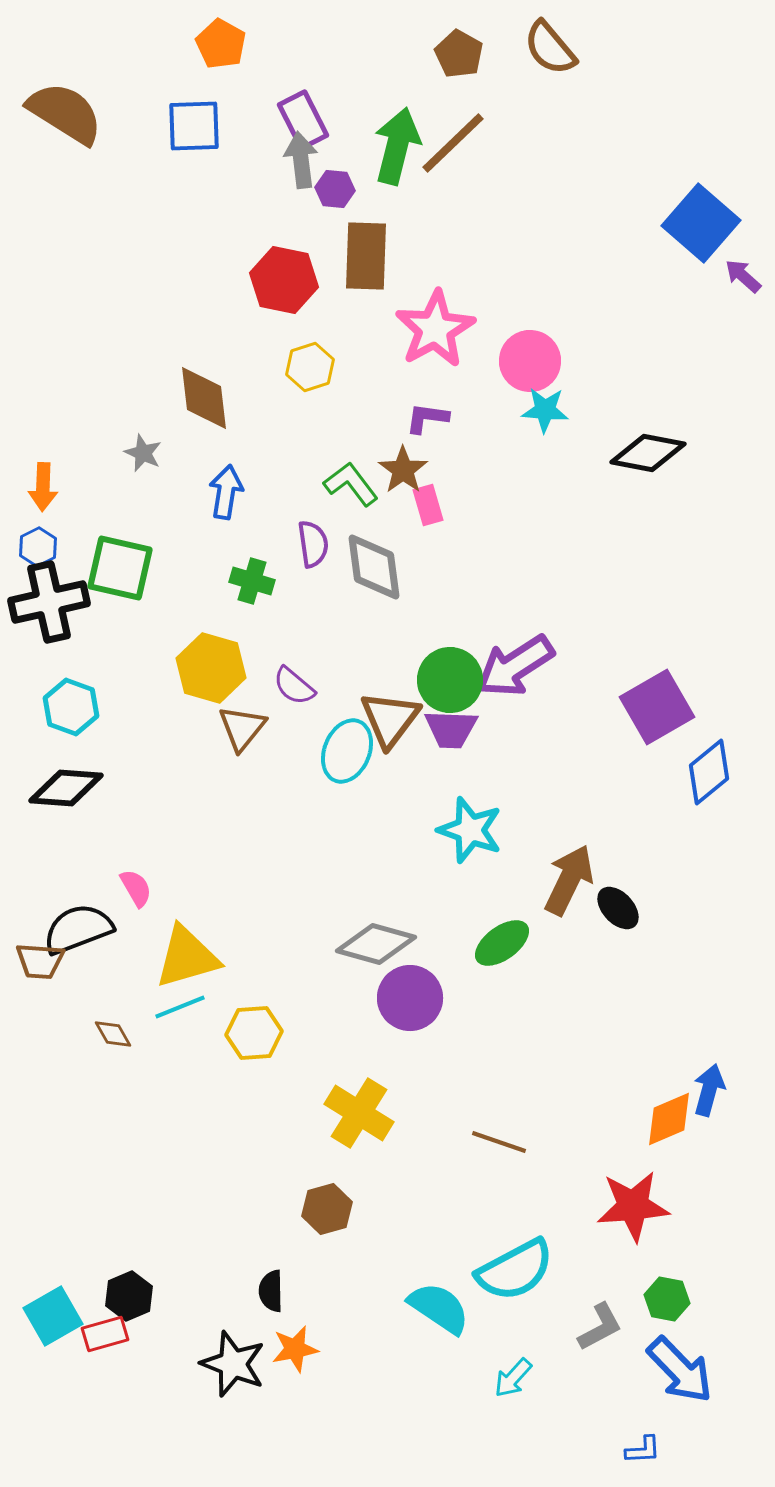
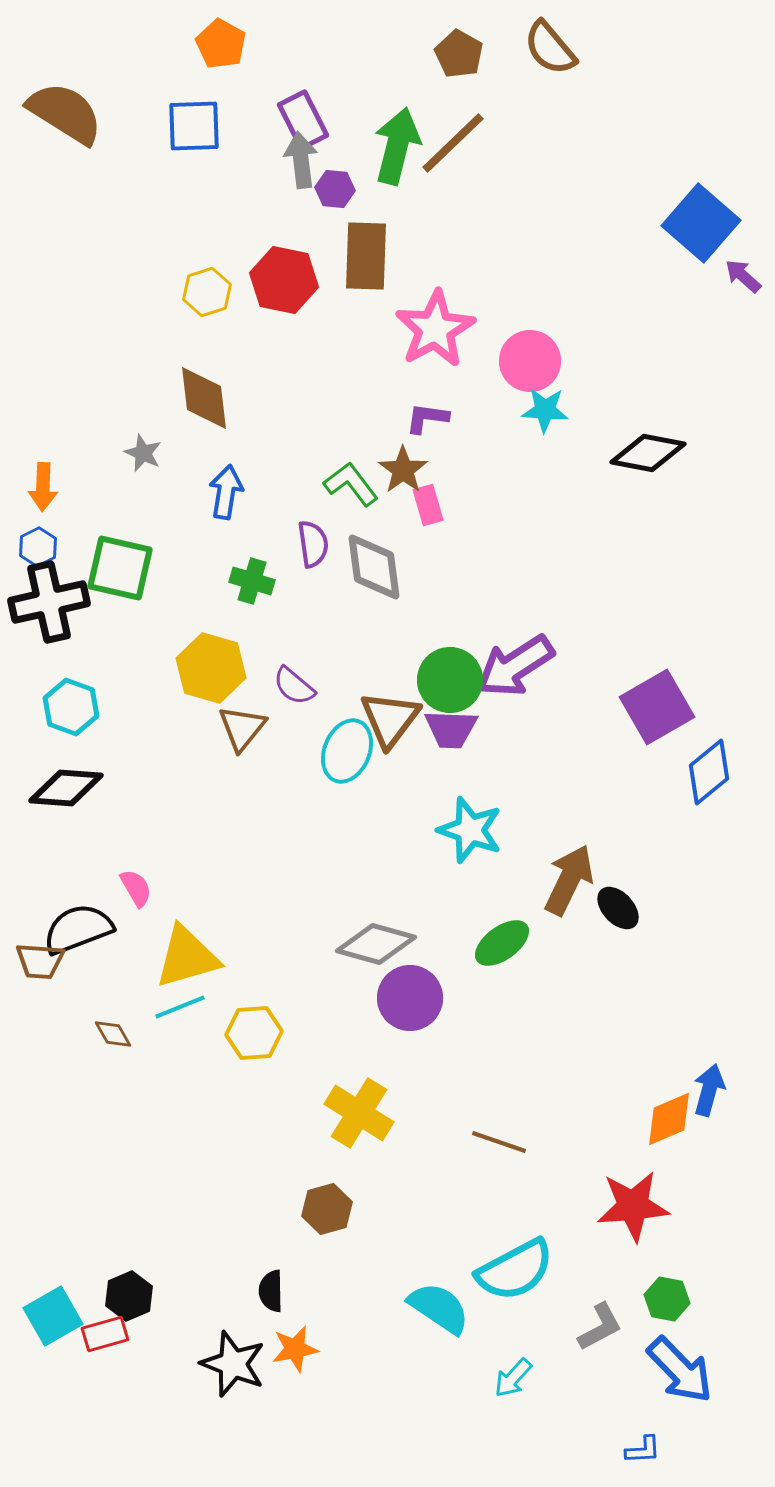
yellow hexagon at (310, 367): moved 103 px left, 75 px up
